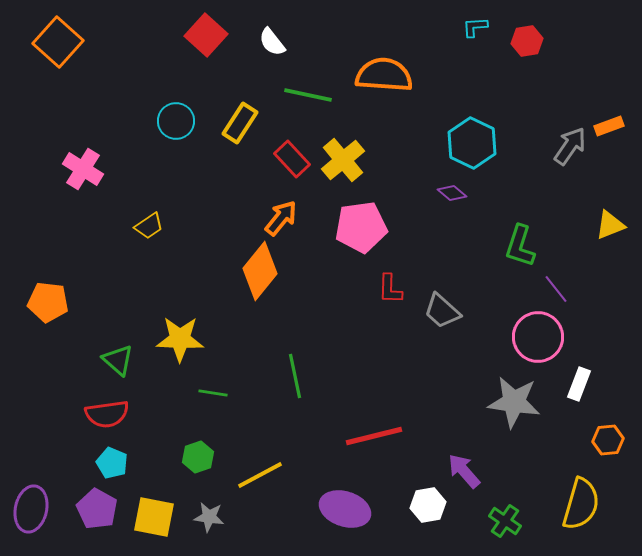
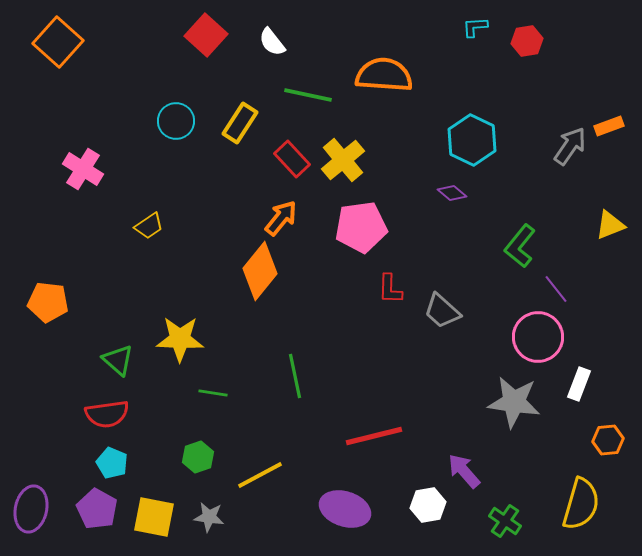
cyan hexagon at (472, 143): moved 3 px up
green L-shape at (520, 246): rotated 21 degrees clockwise
